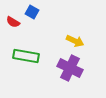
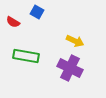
blue square: moved 5 px right
